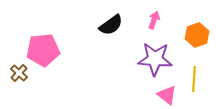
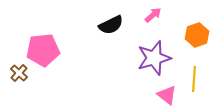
pink arrow: moved 1 px left, 5 px up; rotated 30 degrees clockwise
black semicircle: rotated 10 degrees clockwise
purple star: moved 1 px left, 1 px up; rotated 20 degrees counterclockwise
